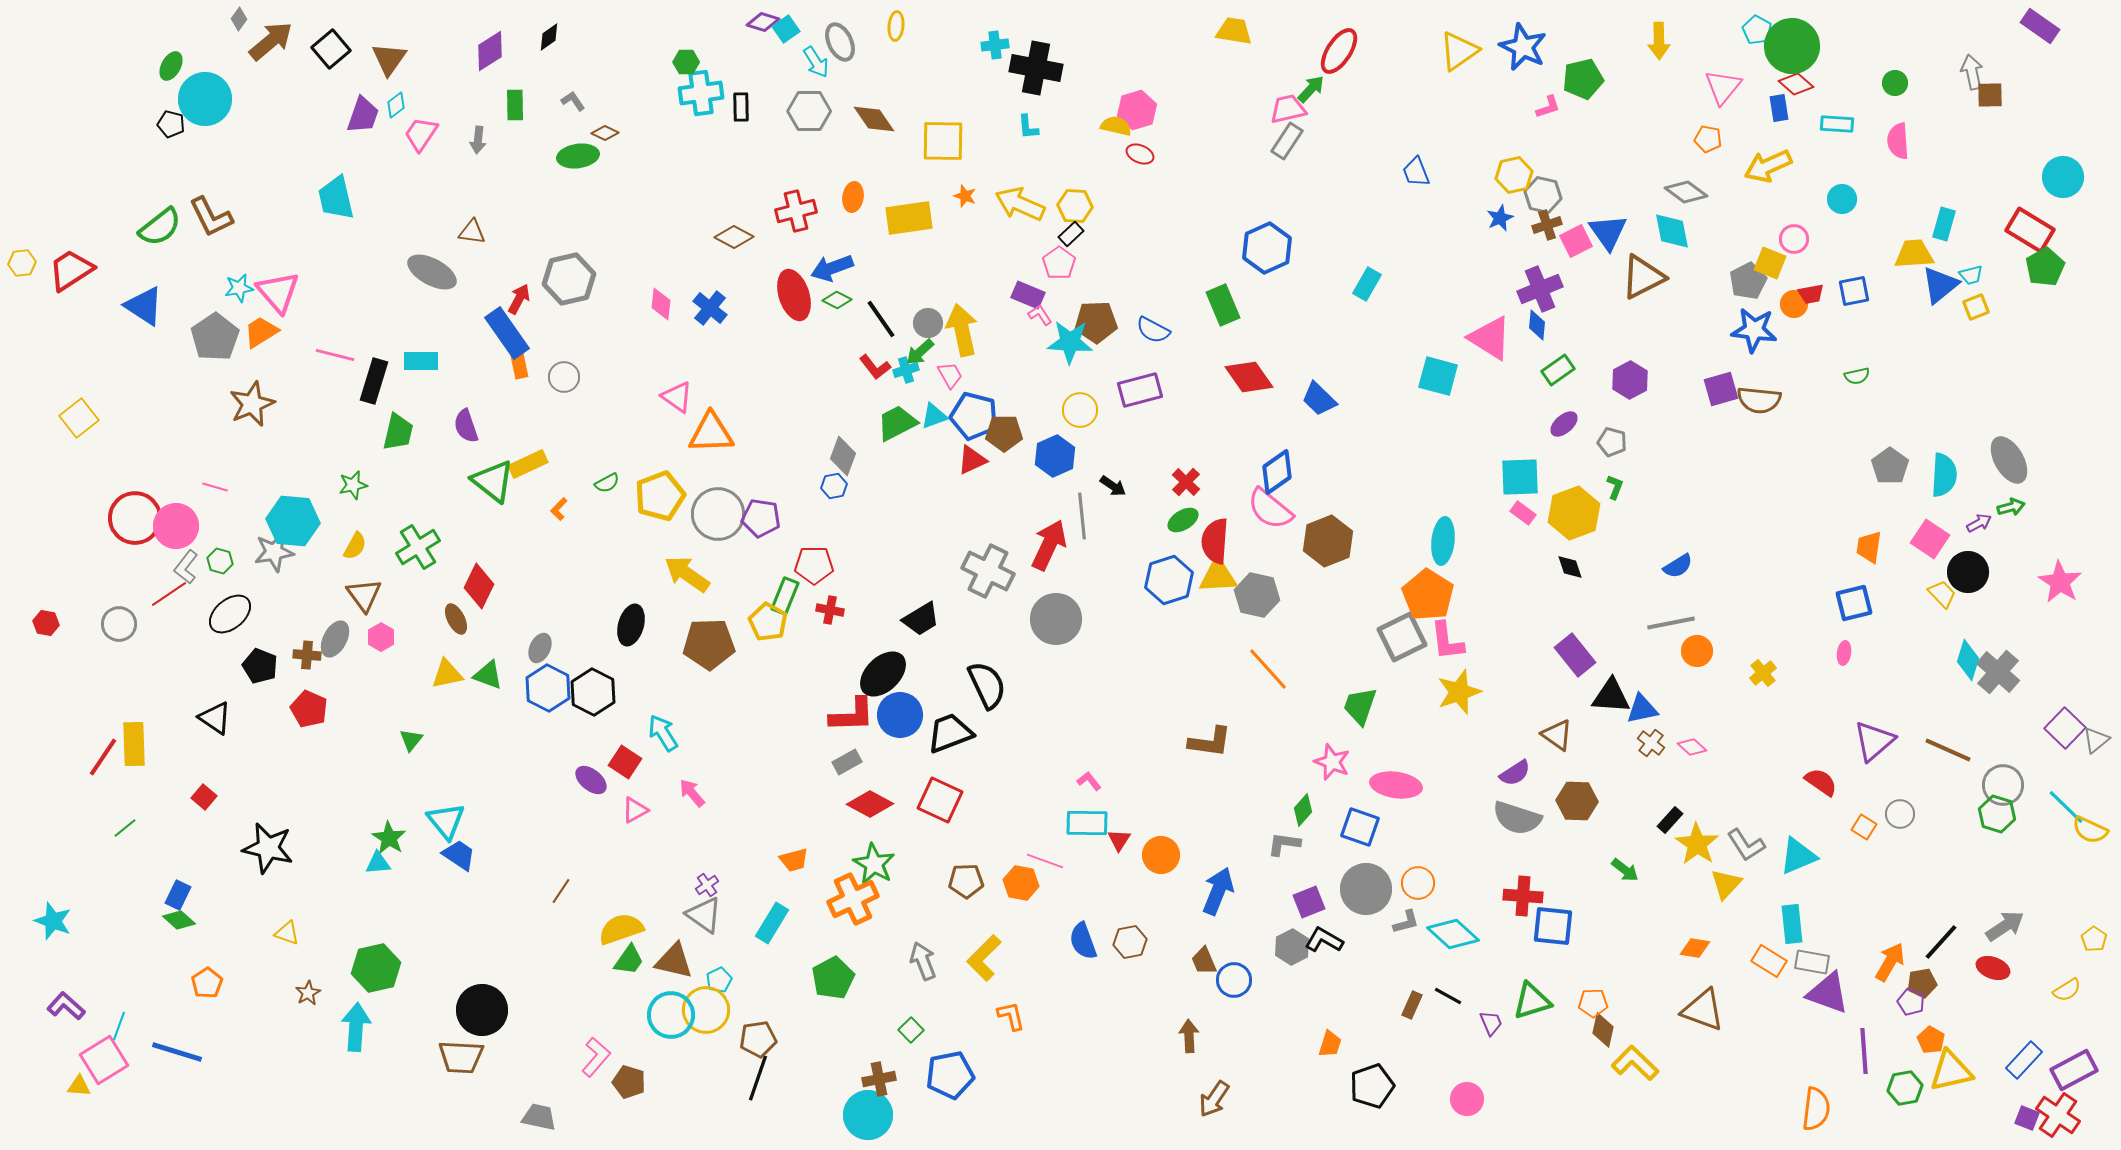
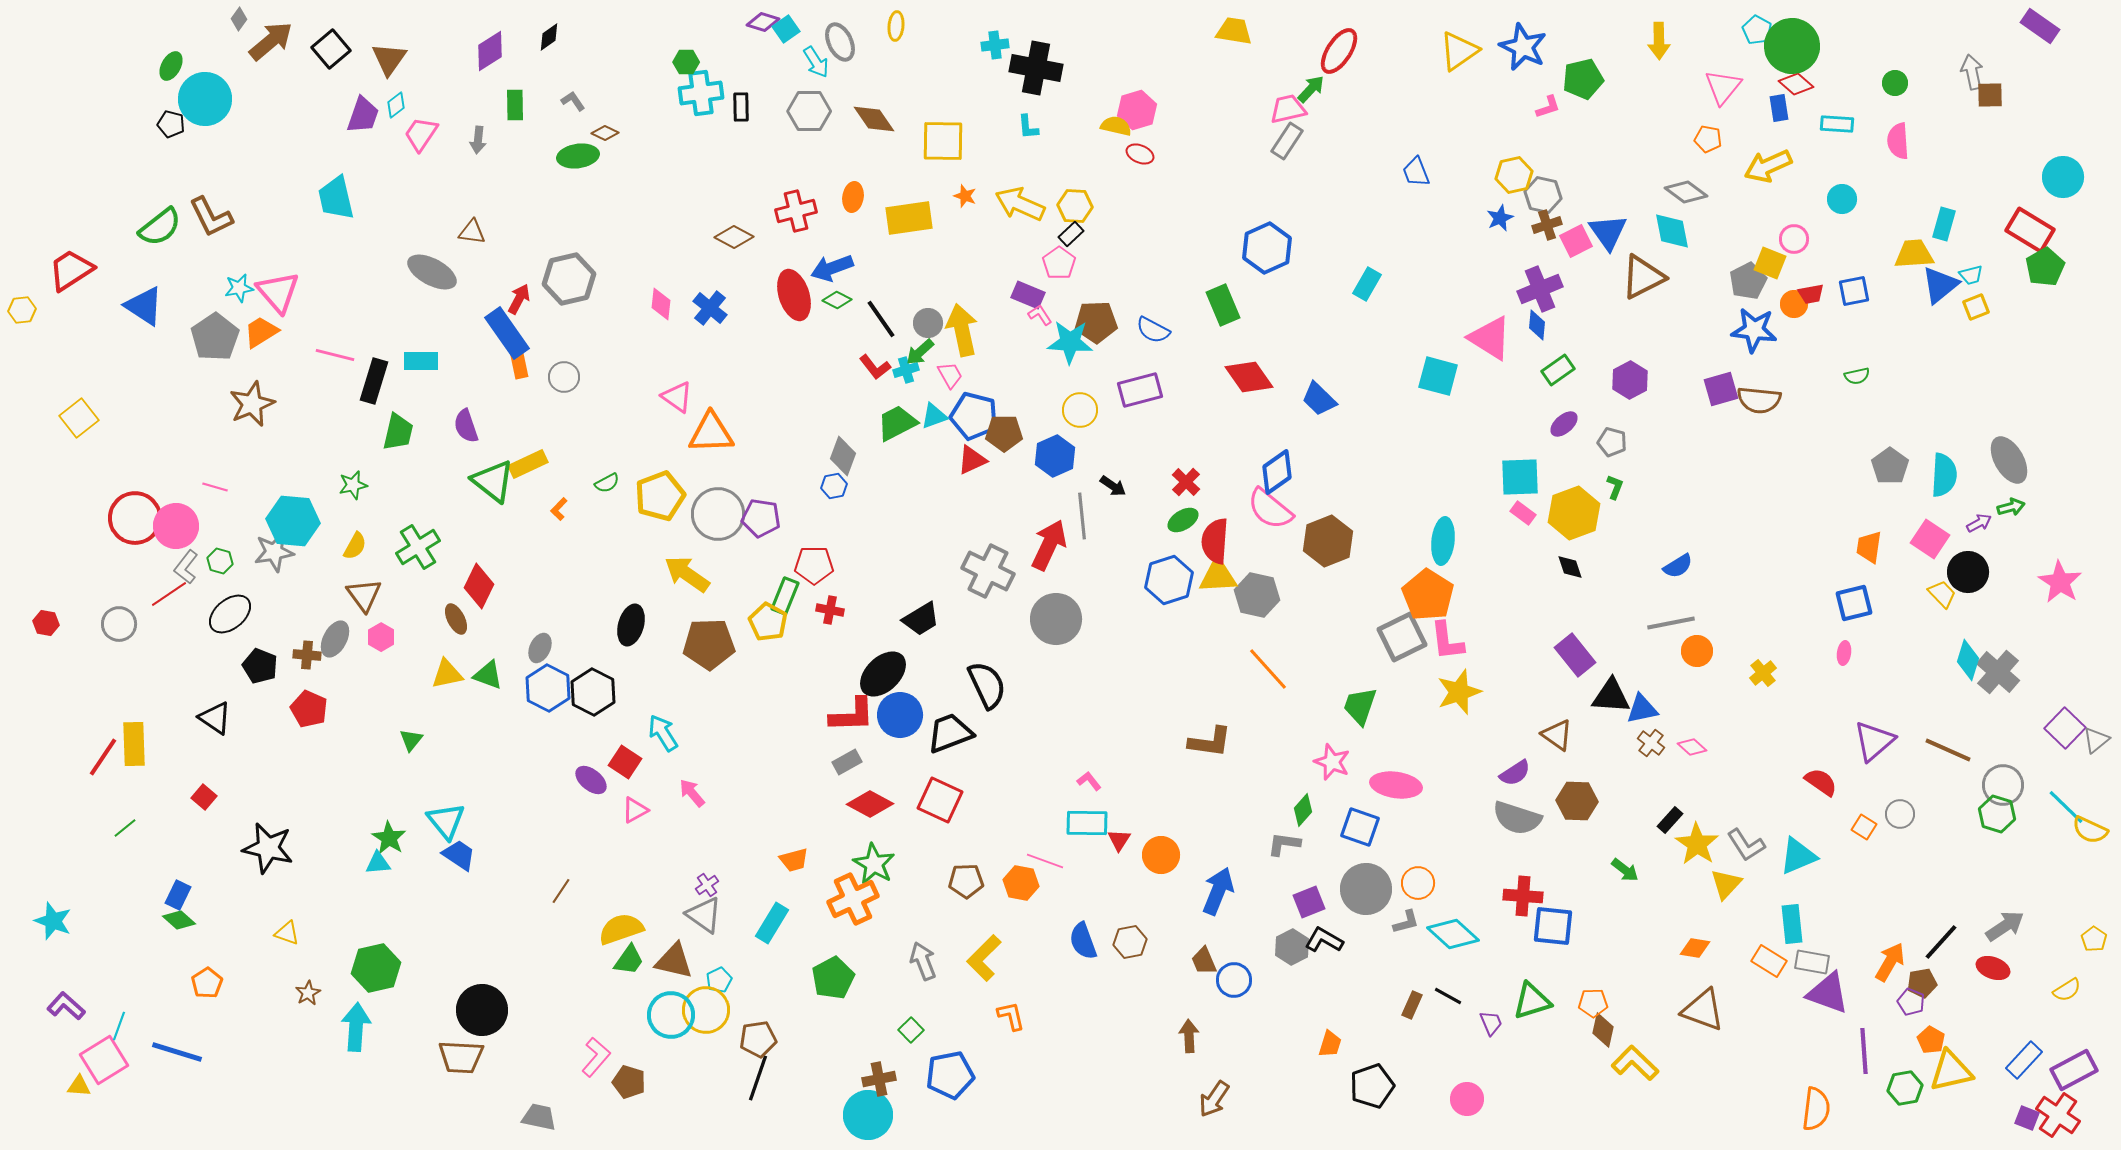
yellow hexagon at (22, 263): moved 47 px down
